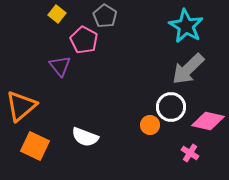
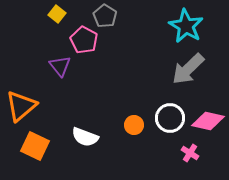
white circle: moved 1 px left, 11 px down
orange circle: moved 16 px left
